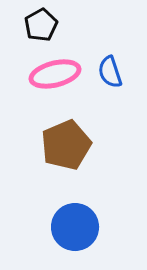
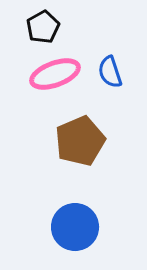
black pentagon: moved 2 px right, 2 px down
pink ellipse: rotated 6 degrees counterclockwise
brown pentagon: moved 14 px right, 4 px up
